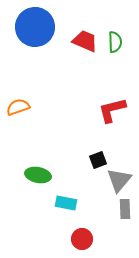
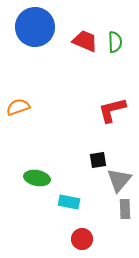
black square: rotated 12 degrees clockwise
green ellipse: moved 1 px left, 3 px down
cyan rectangle: moved 3 px right, 1 px up
